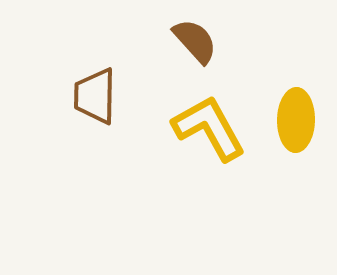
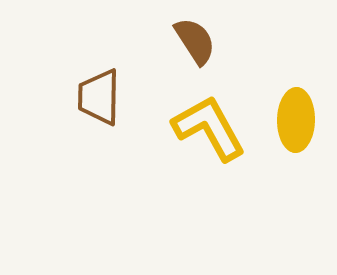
brown semicircle: rotated 9 degrees clockwise
brown trapezoid: moved 4 px right, 1 px down
